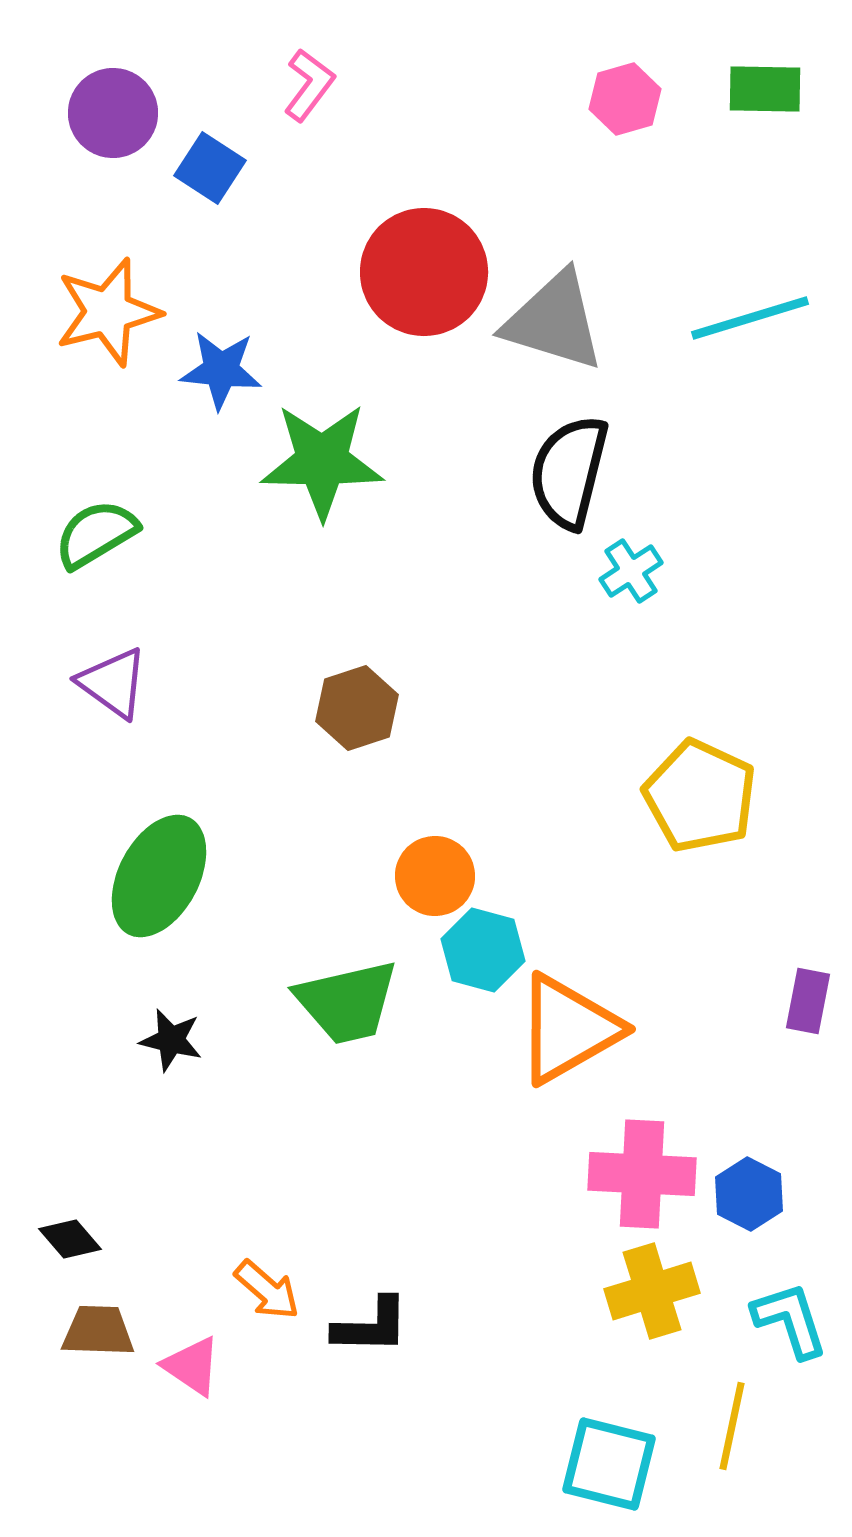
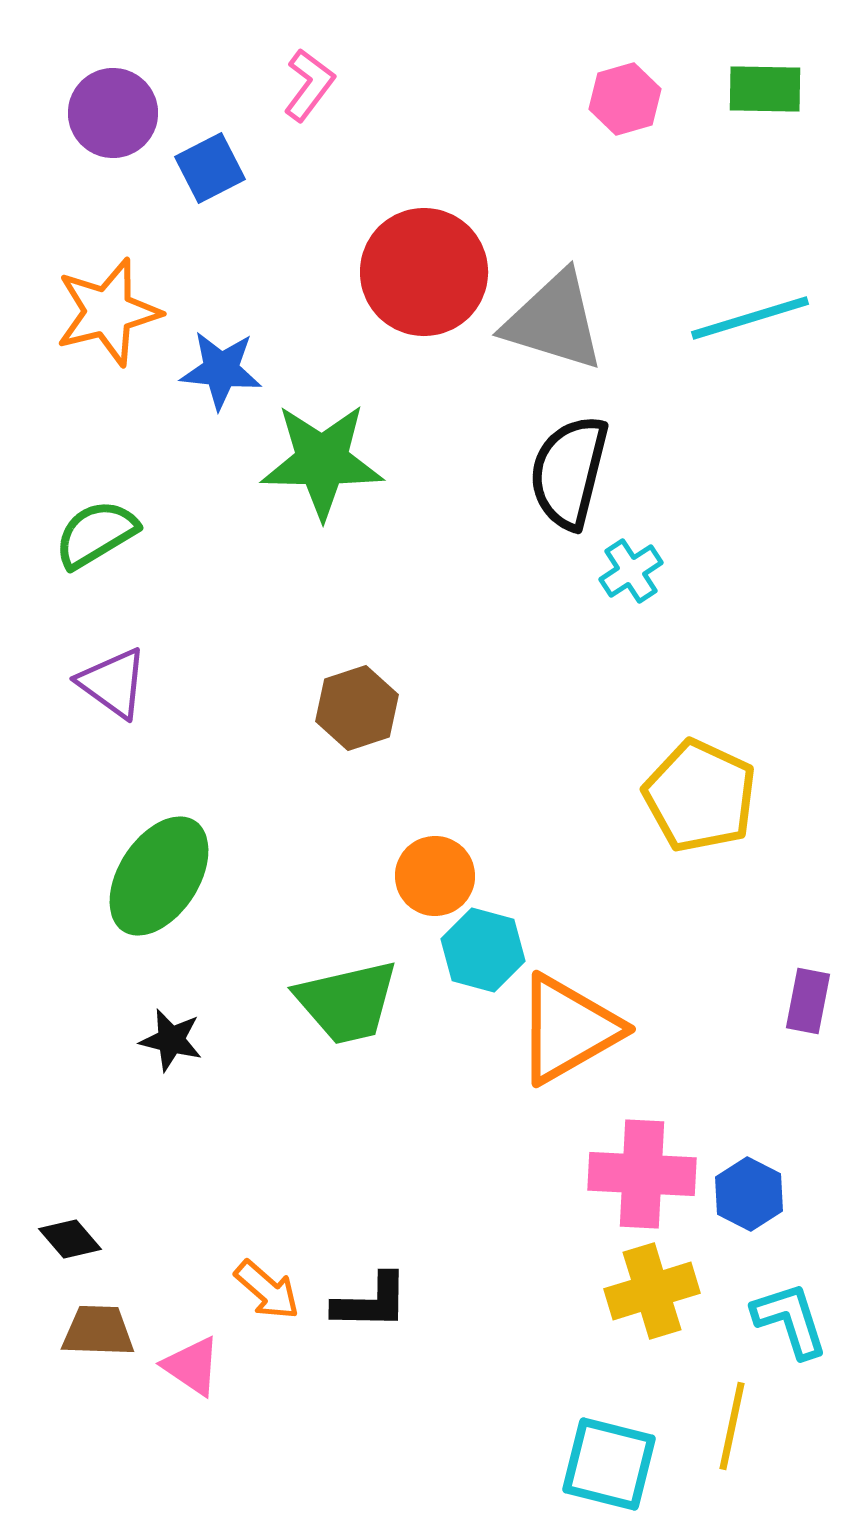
blue square: rotated 30 degrees clockwise
green ellipse: rotated 5 degrees clockwise
black L-shape: moved 24 px up
